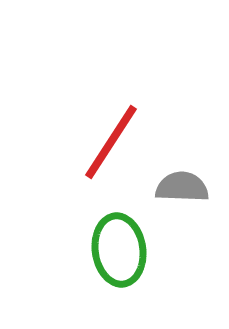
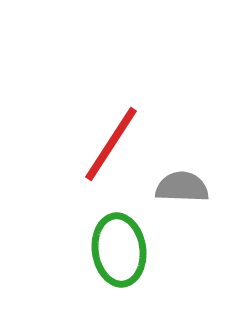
red line: moved 2 px down
